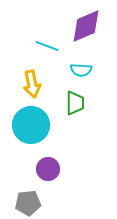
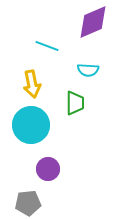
purple diamond: moved 7 px right, 4 px up
cyan semicircle: moved 7 px right
